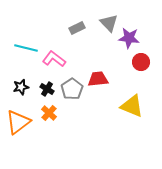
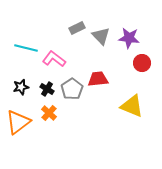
gray triangle: moved 8 px left, 13 px down
red circle: moved 1 px right, 1 px down
